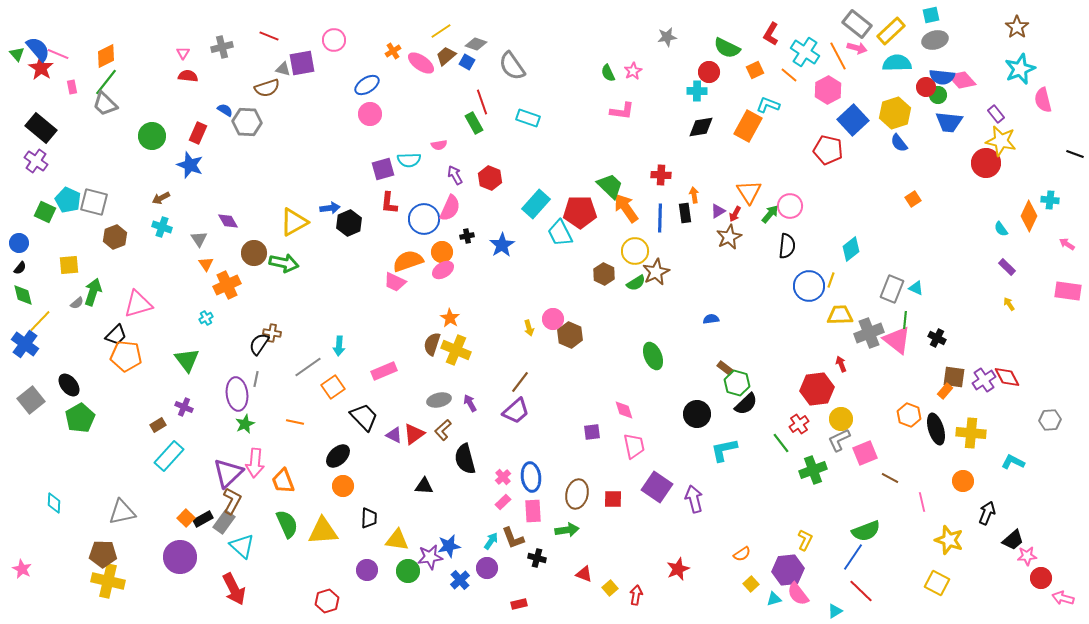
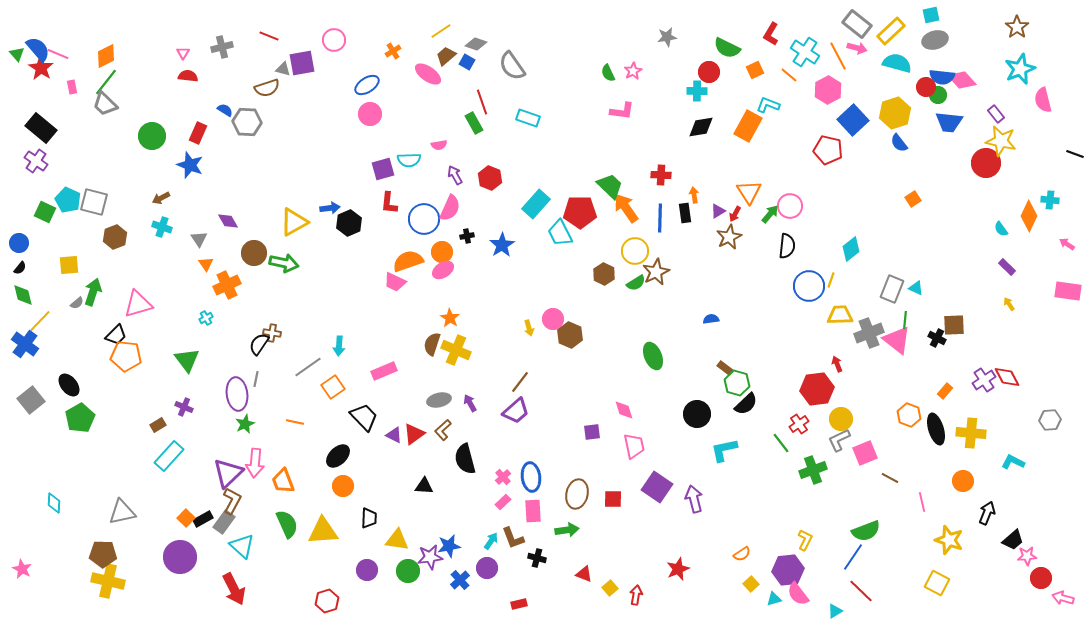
pink ellipse at (421, 63): moved 7 px right, 11 px down
cyan semicircle at (897, 63): rotated 16 degrees clockwise
red arrow at (841, 364): moved 4 px left
brown square at (954, 377): moved 52 px up; rotated 10 degrees counterclockwise
